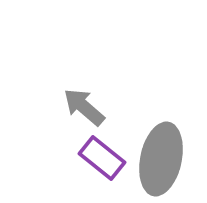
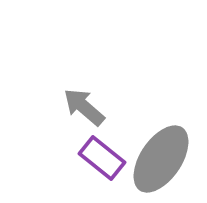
gray ellipse: rotated 22 degrees clockwise
